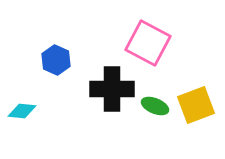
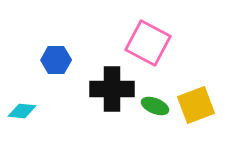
blue hexagon: rotated 24 degrees counterclockwise
